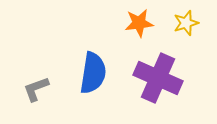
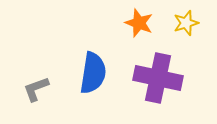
orange star: rotated 28 degrees clockwise
purple cross: rotated 12 degrees counterclockwise
